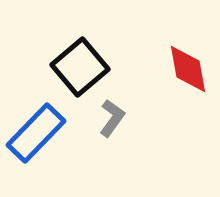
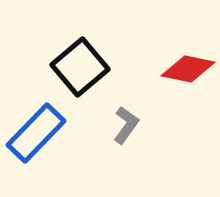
red diamond: rotated 68 degrees counterclockwise
gray L-shape: moved 14 px right, 7 px down
